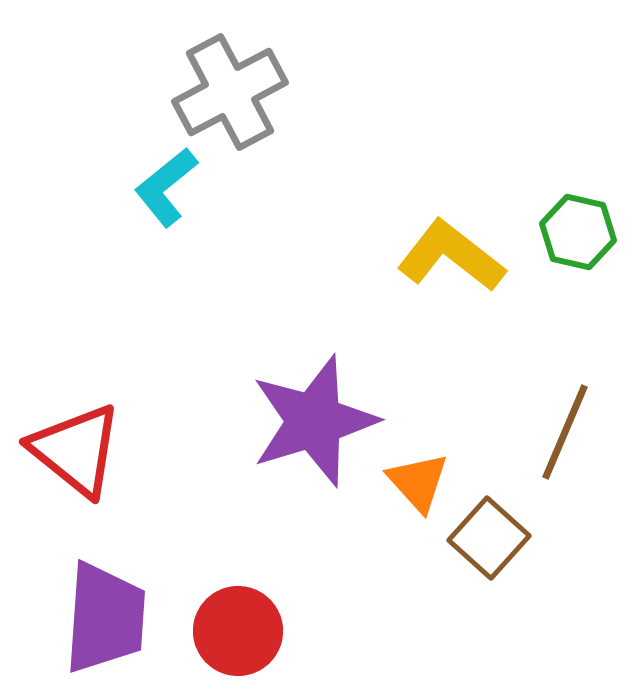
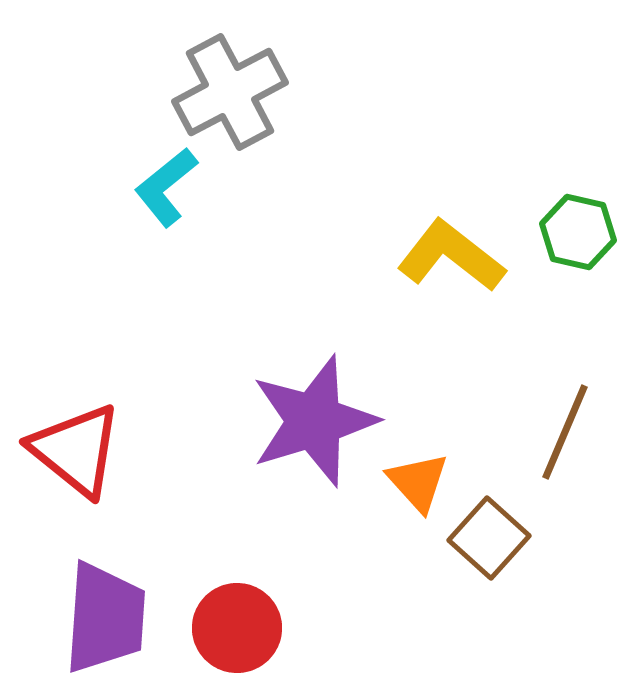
red circle: moved 1 px left, 3 px up
